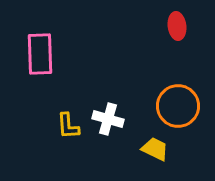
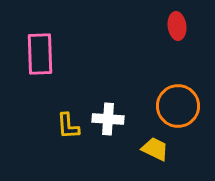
white cross: rotated 12 degrees counterclockwise
